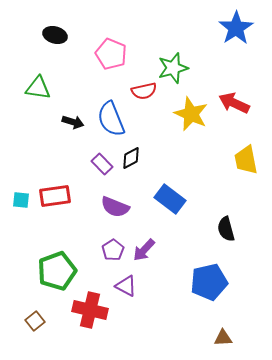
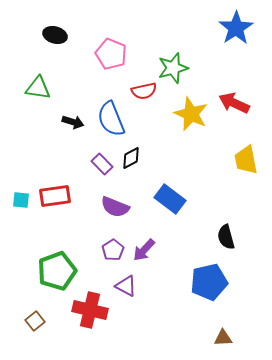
black semicircle: moved 8 px down
